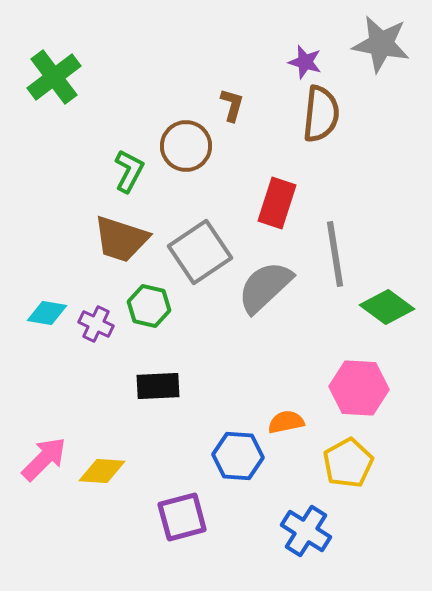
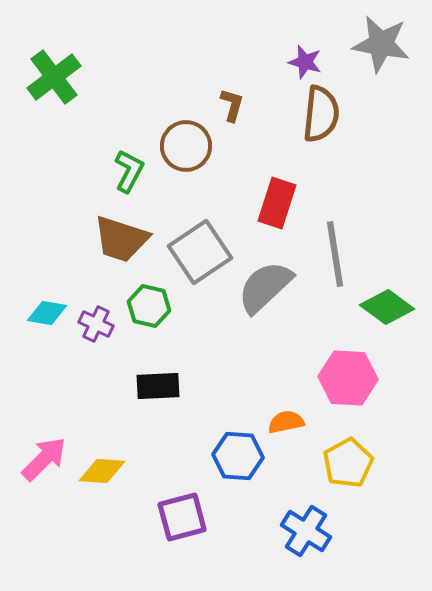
pink hexagon: moved 11 px left, 10 px up
